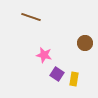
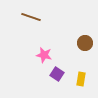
yellow rectangle: moved 7 px right
